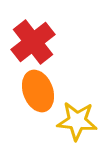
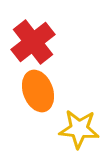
yellow star: moved 2 px right, 8 px down
